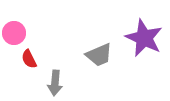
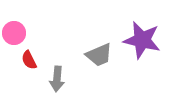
purple star: moved 2 px left, 2 px down; rotated 12 degrees counterclockwise
red semicircle: moved 1 px down
gray arrow: moved 2 px right, 4 px up
